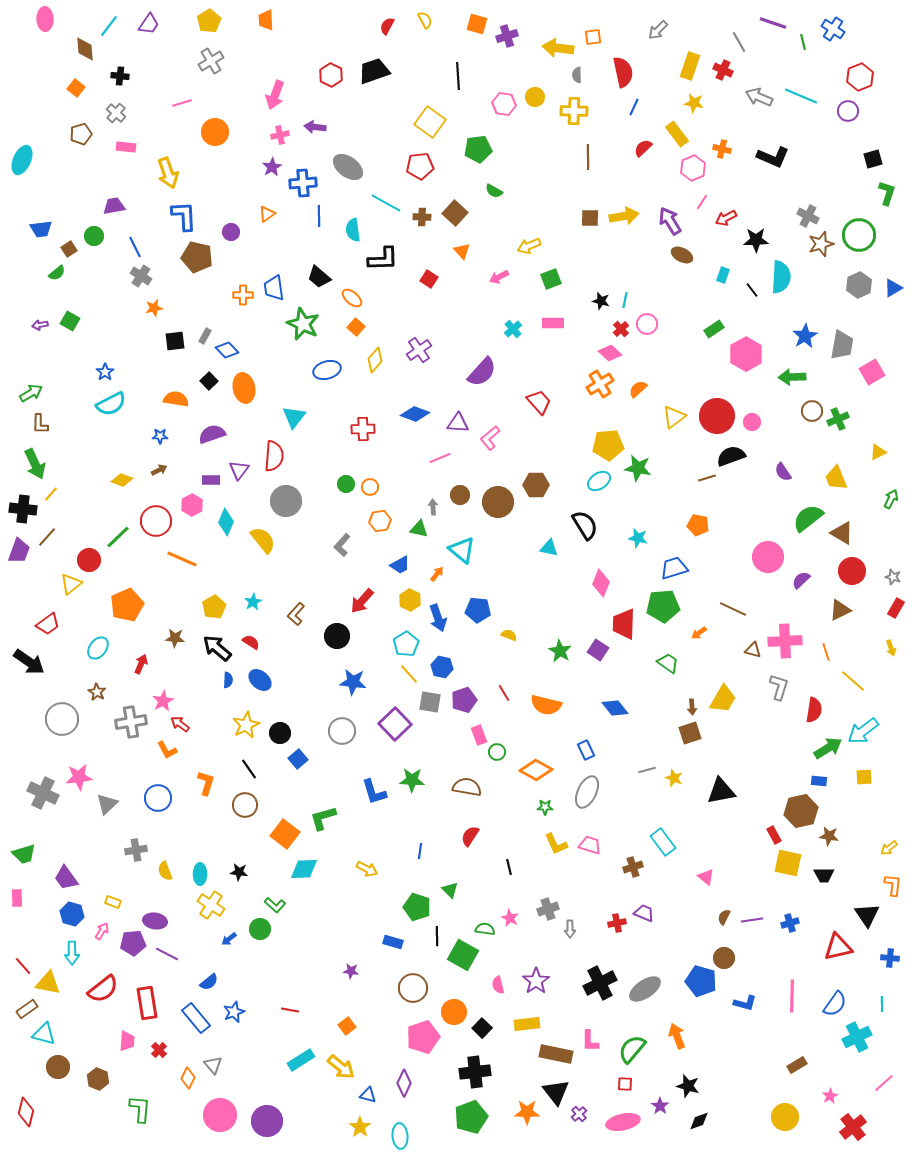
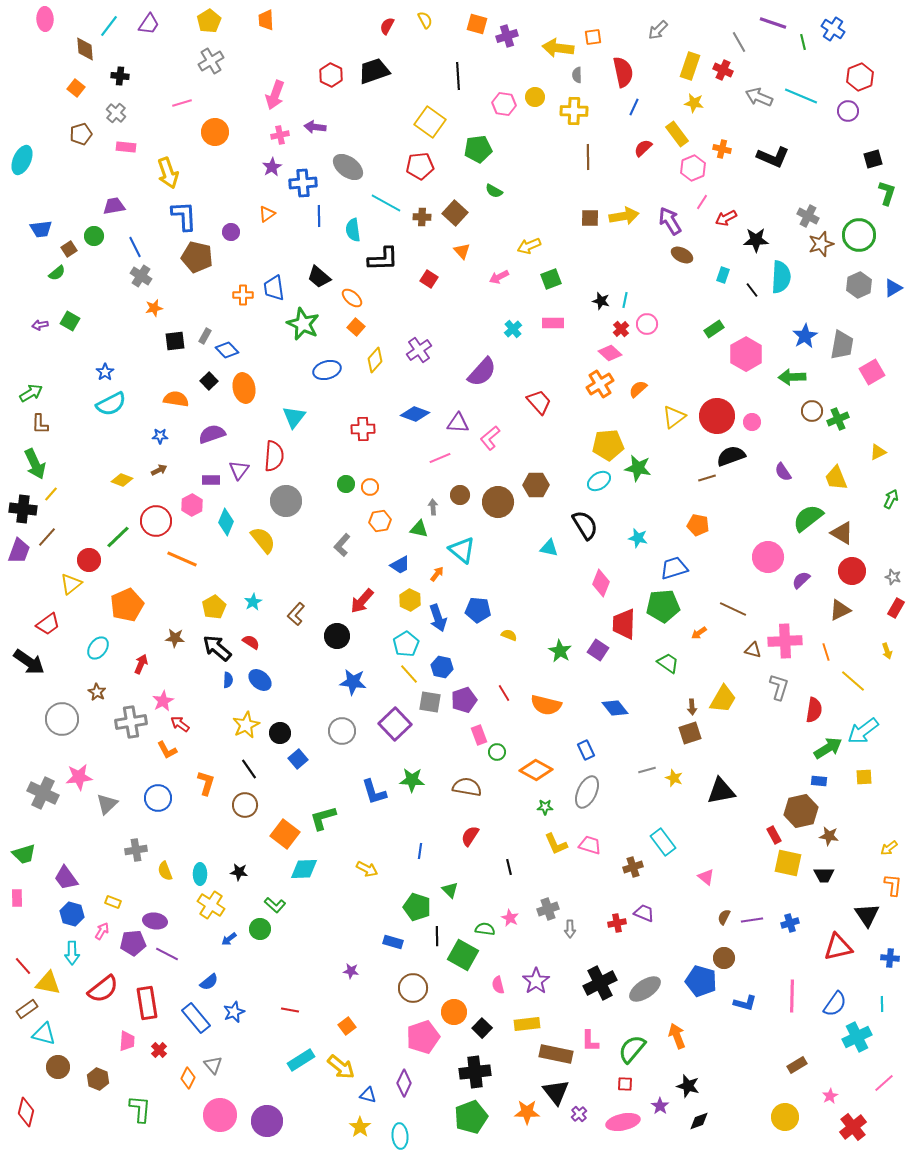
yellow arrow at (891, 648): moved 4 px left, 3 px down
